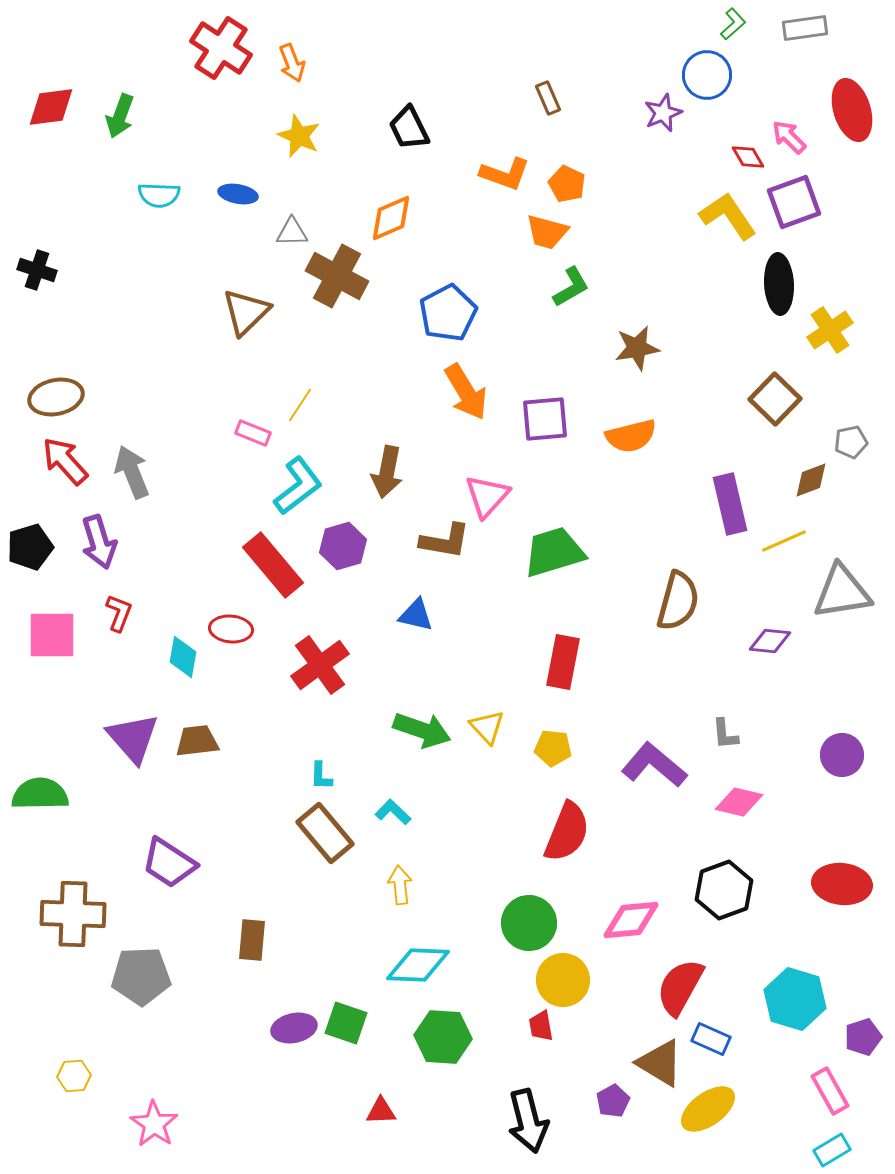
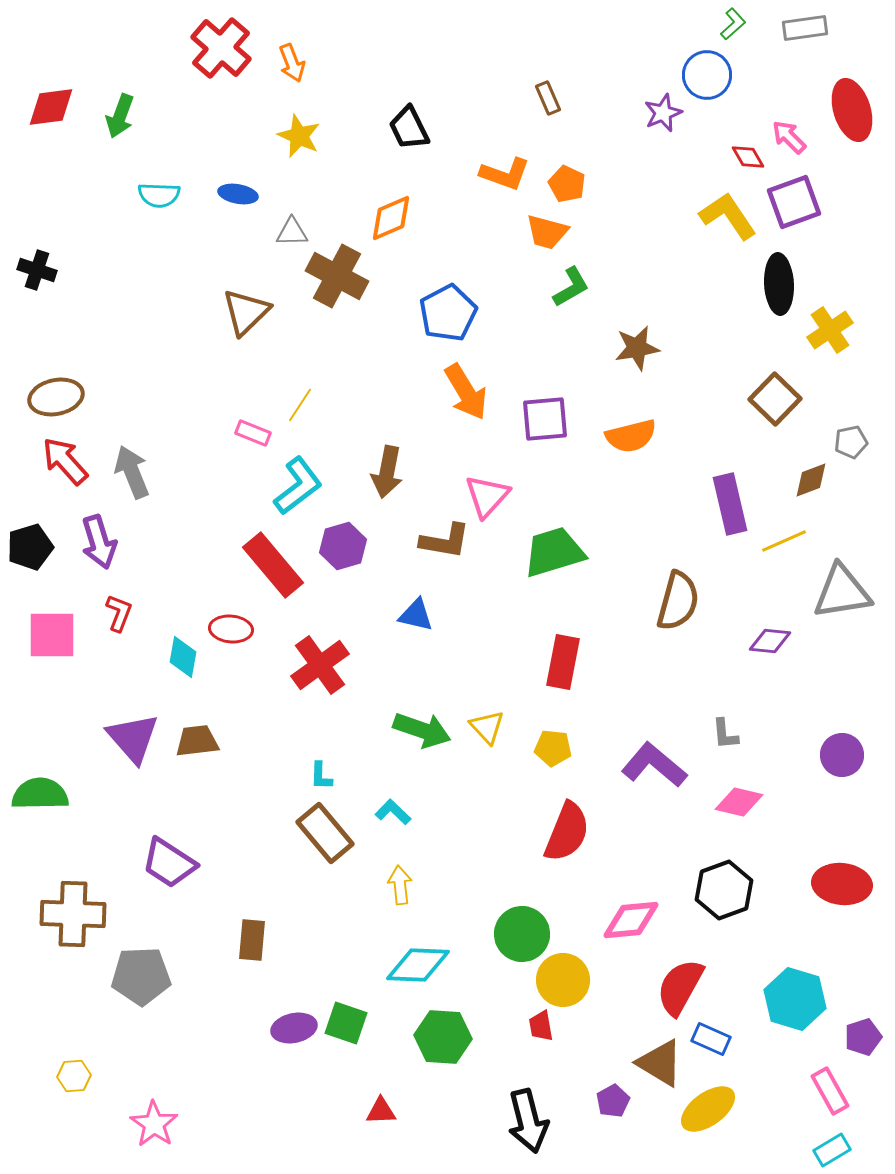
red cross at (221, 48): rotated 8 degrees clockwise
green circle at (529, 923): moved 7 px left, 11 px down
